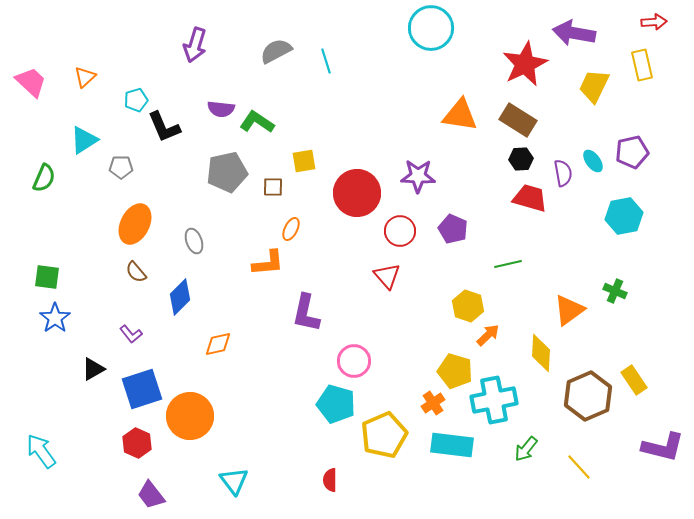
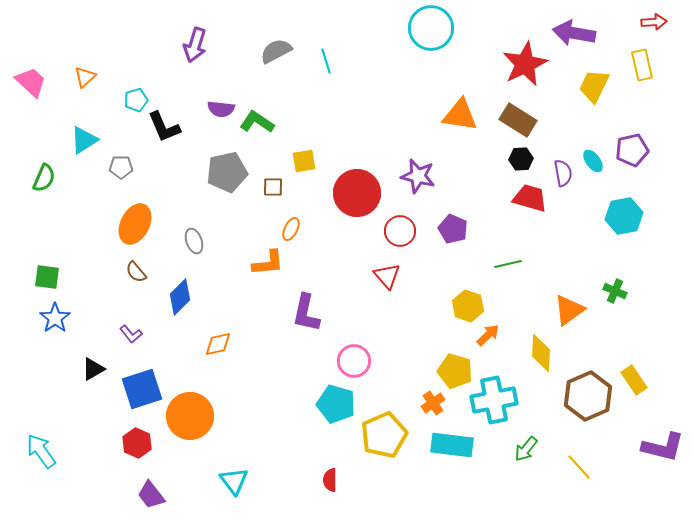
purple pentagon at (632, 152): moved 2 px up
purple star at (418, 176): rotated 12 degrees clockwise
